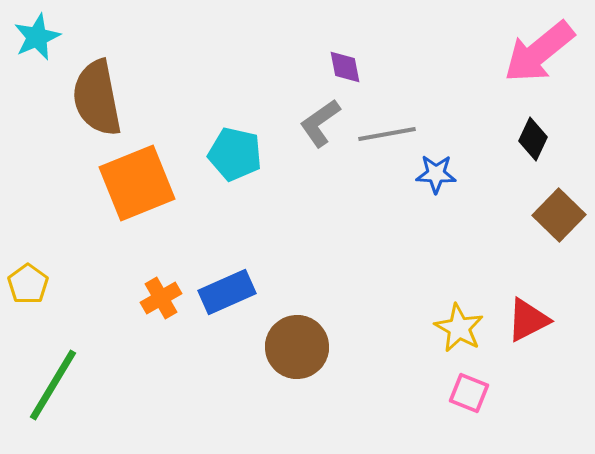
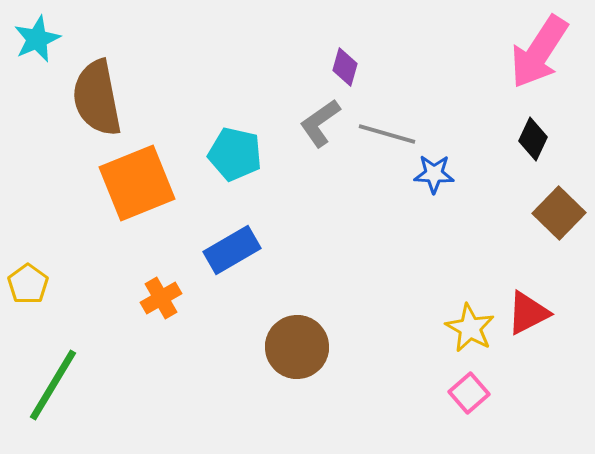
cyan star: moved 2 px down
pink arrow: rotated 18 degrees counterclockwise
purple diamond: rotated 27 degrees clockwise
gray line: rotated 26 degrees clockwise
blue star: moved 2 px left
brown square: moved 2 px up
blue rectangle: moved 5 px right, 42 px up; rotated 6 degrees counterclockwise
red triangle: moved 7 px up
yellow star: moved 11 px right
pink square: rotated 27 degrees clockwise
